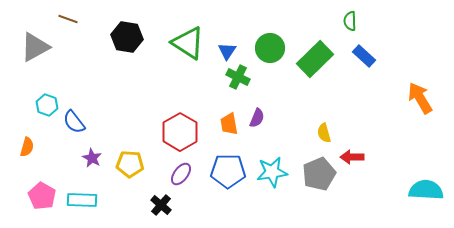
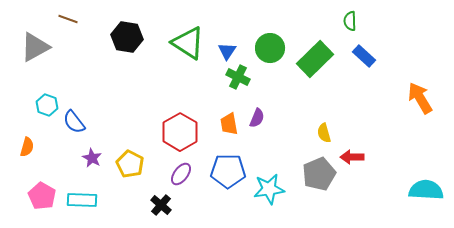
yellow pentagon: rotated 24 degrees clockwise
cyan star: moved 3 px left, 17 px down
